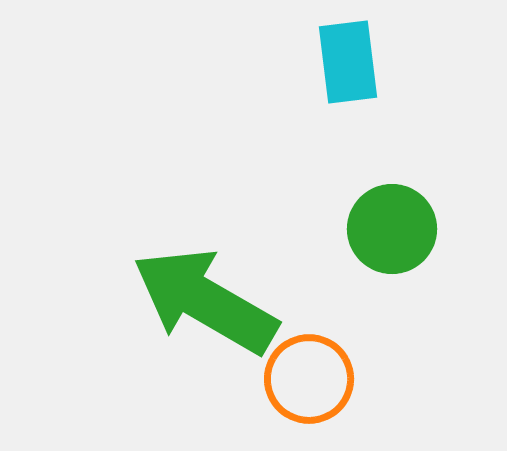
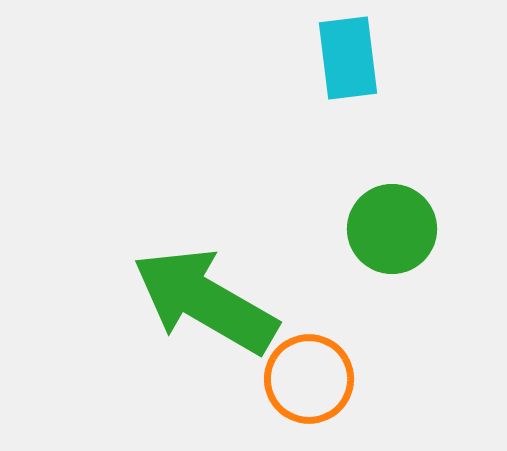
cyan rectangle: moved 4 px up
